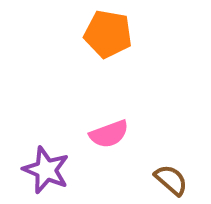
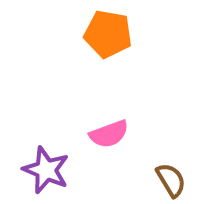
brown semicircle: rotated 18 degrees clockwise
